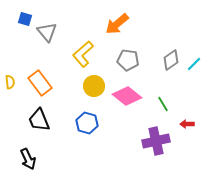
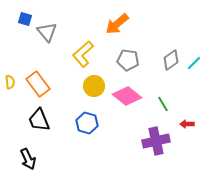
cyan line: moved 1 px up
orange rectangle: moved 2 px left, 1 px down
